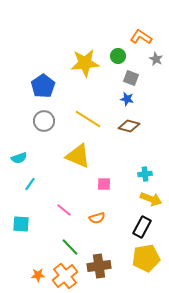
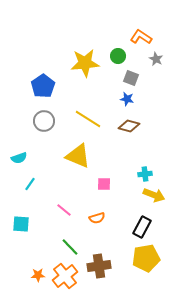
yellow arrow: moved 3 px right, 4 px up
